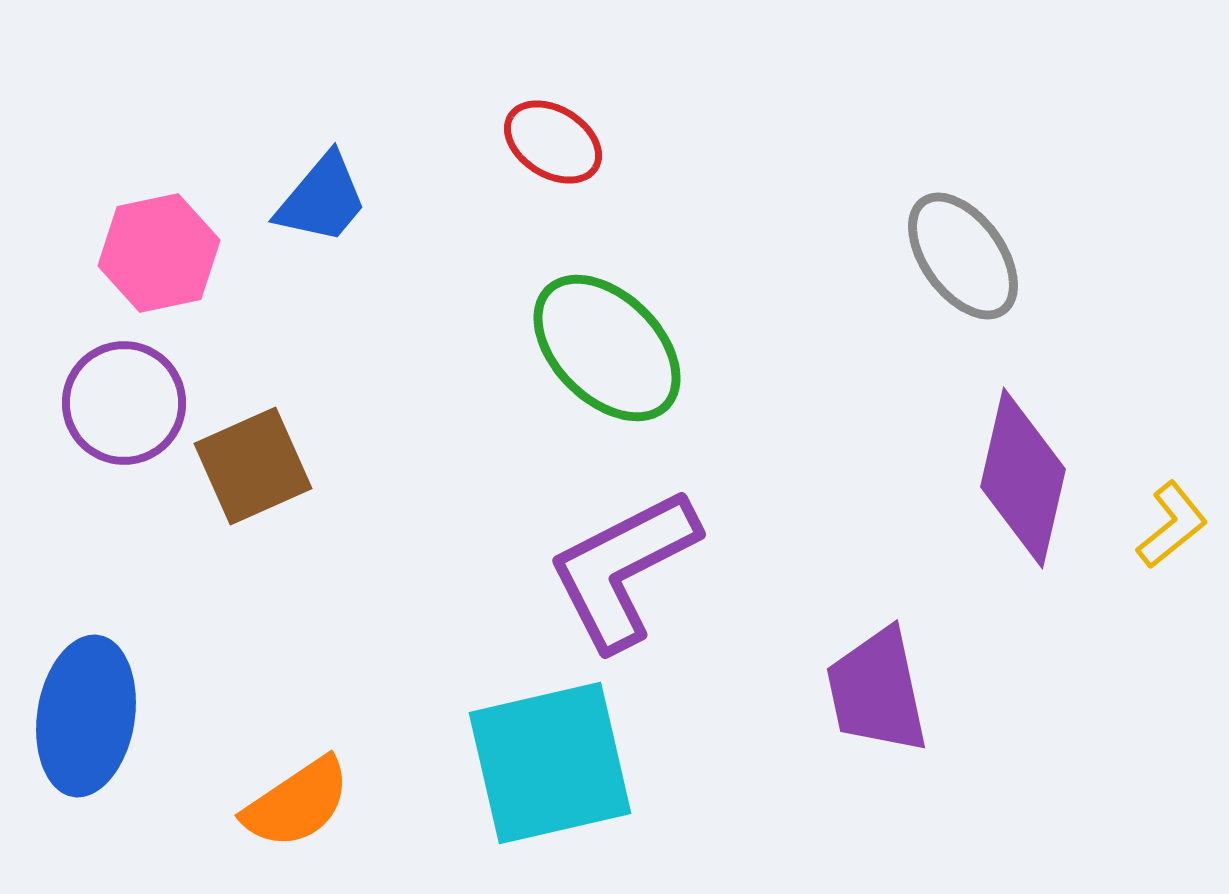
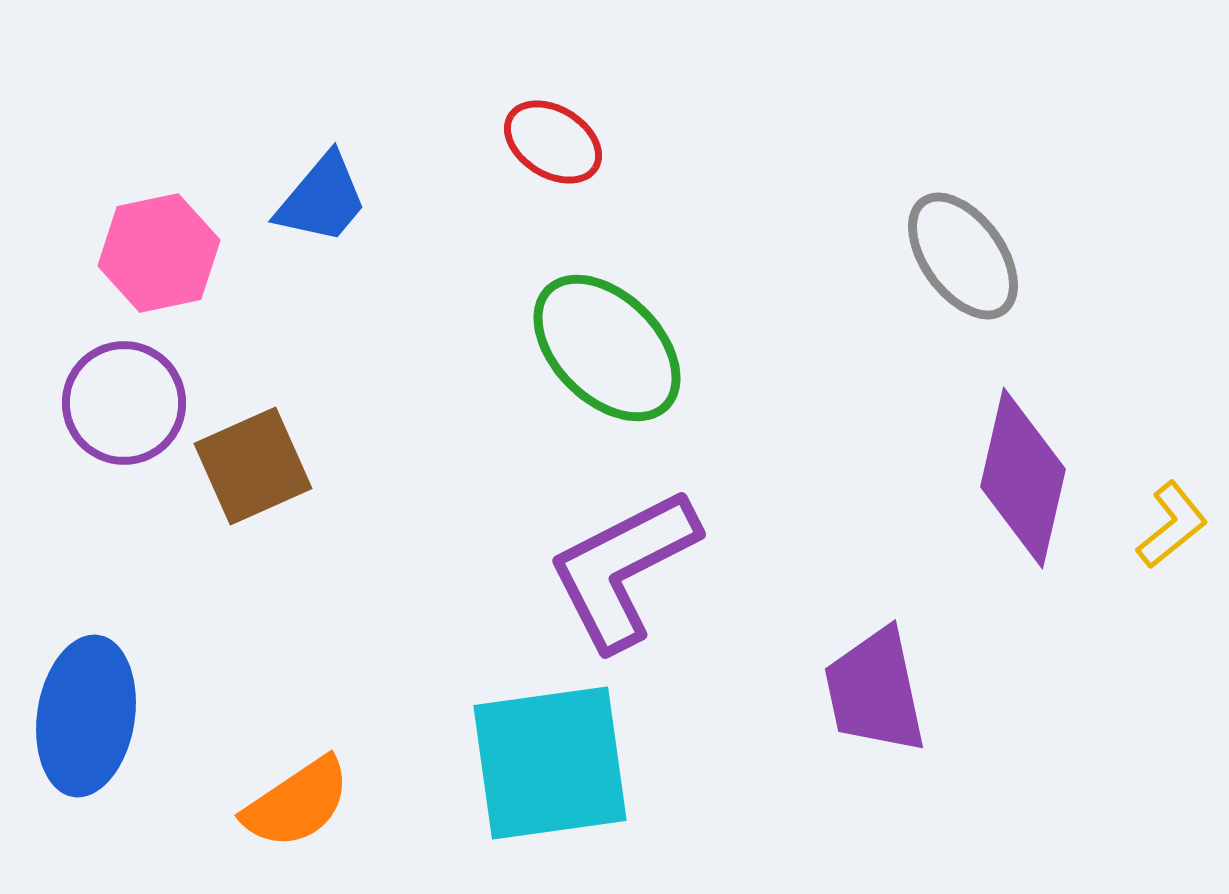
purple trapezoid: moved 2 px left
cyan square: rotated 5 degrees clockwise
